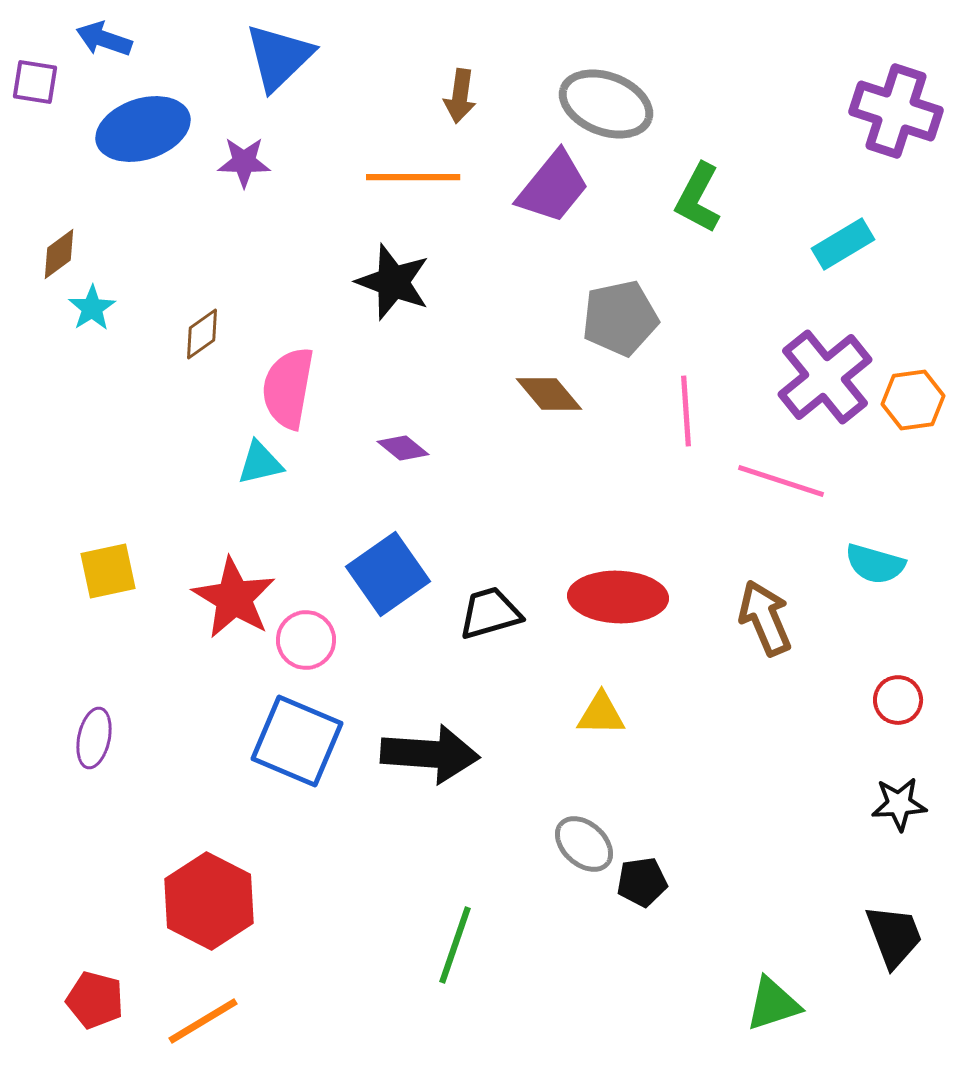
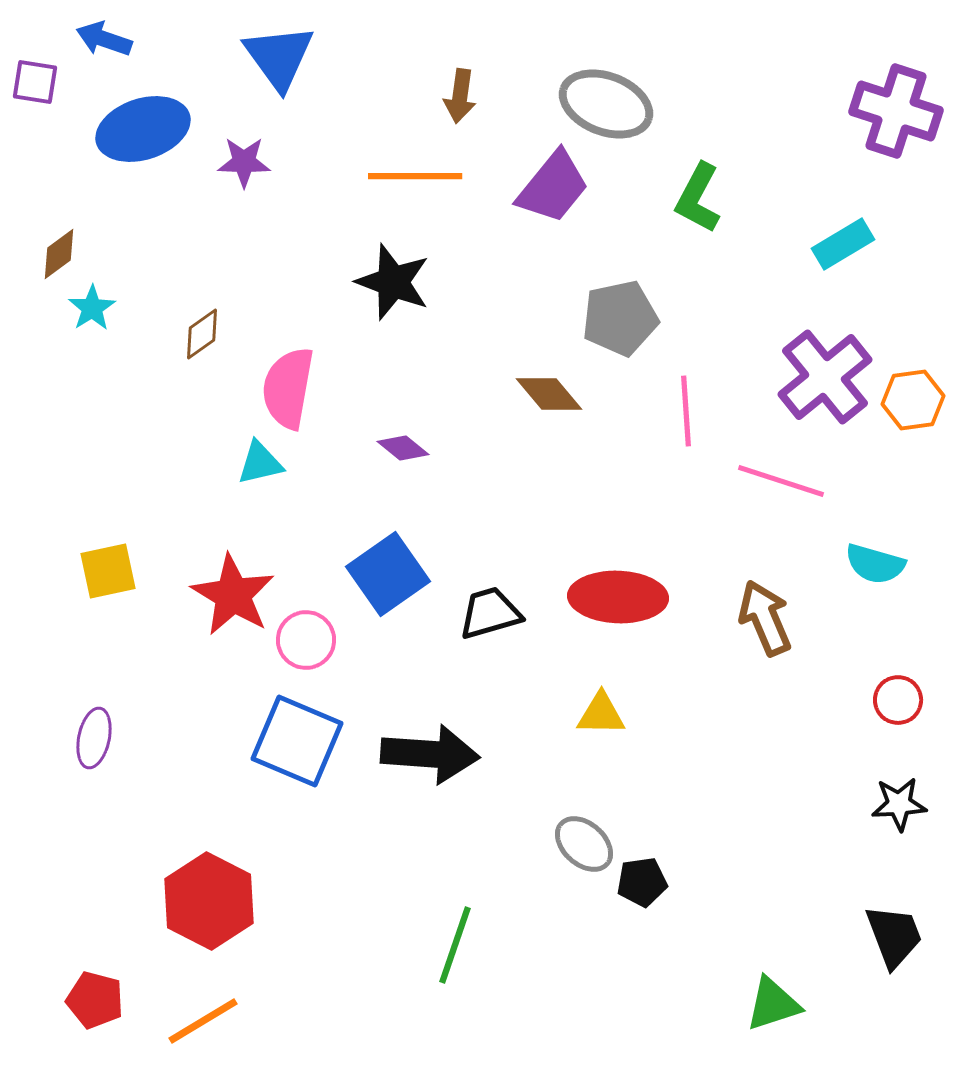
blue triangle at (279, 57): rotated 22 degrees counterclockwise
orange line at (413, 177): moved 2 px right, 1 px up
red star at (234, 598): moved 1 px left, 3 px up
